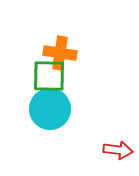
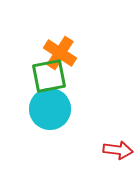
orange cross: rotated 24 degrees clockwise
green square: rotated 12 degrees counterclockwise
